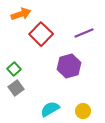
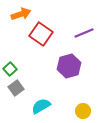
red square: rotated 10 degrees counterclockwise
green square: moved 4 px left
cyan semicircle: moved 9 px left, 3 px up
